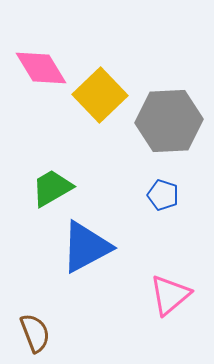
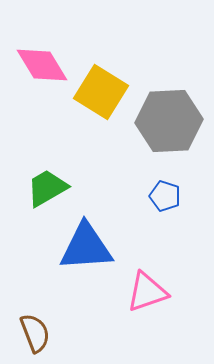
pink diamond: moved 1 px right, 3 px up
yellow square: moved 1 px right, 3 px up; rotated 14 degrees counterclockwise
green trapezoid: moved 5 px left
blue pentagon: moved 2 px right, 1 px down
blue triangle: rotated 24 degrees clockwise
pink triangle: moved 23 px left, 3 px up; rotated 21 degrees clockwise
